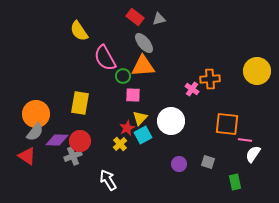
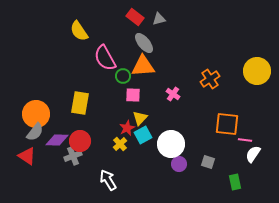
orange cross: rotated 30 degrees counterclockwise
pink cross: moved 19 px left, 5 px down
white circle: moved 23 px down
